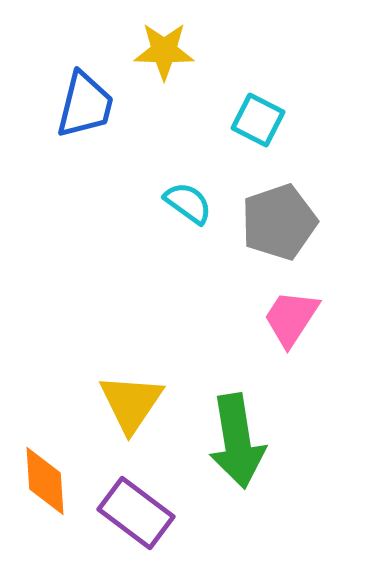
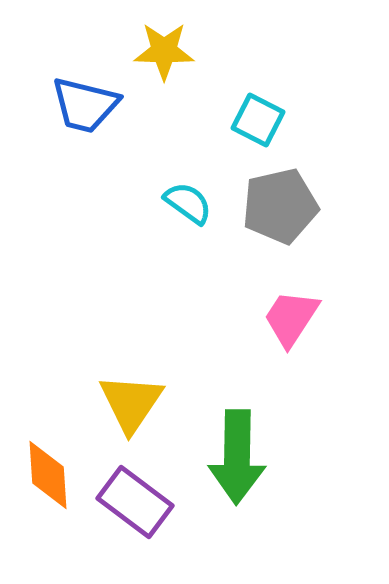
blue trapezoid: rotated 90 degrees clockwise
gray pentagon: moved 1 px right, 16 px up; rotated 6 degrees clockwise
green arrow: moved 16 px down; rotated 10 degrees clockwise
orange diamond: moved 3 px right, 6 px up
purple rectangle: moved 1 px left, 11 px up
